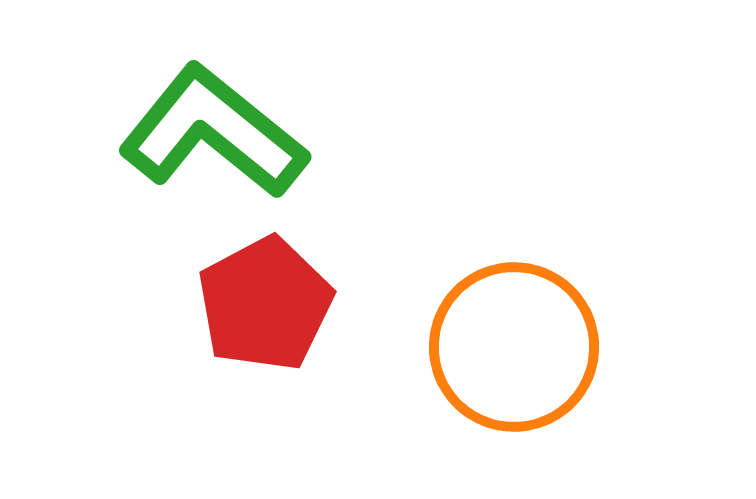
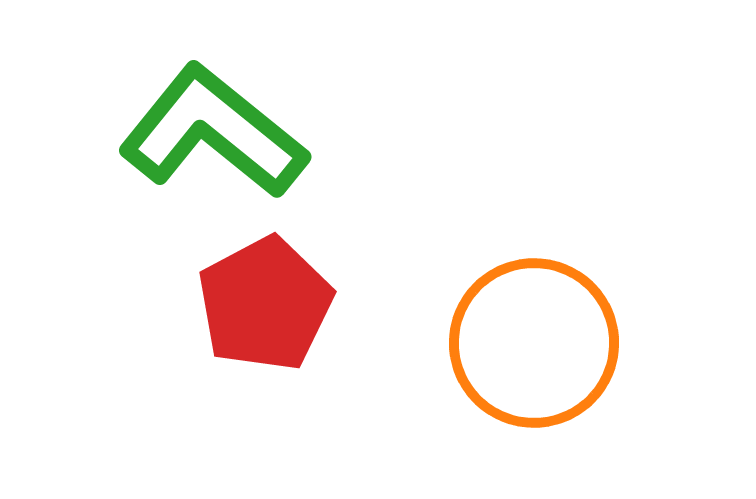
orange circle: moved 20 px right, 4 px up
